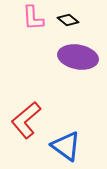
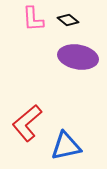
pink L-shape: moved 1 px down
red L-shape: moved 1 px right, 3 px down
blue triangle: rotated 48 degrees counterclockwise
